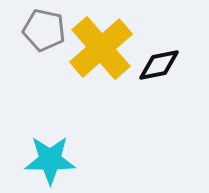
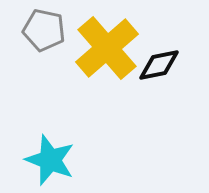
yellow cross: moved 6 px right
cyan star: rotated 21 degrees clockwise
